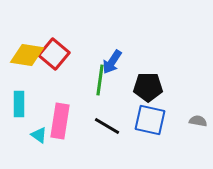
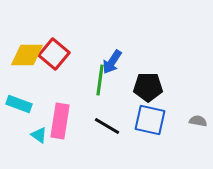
yellow diamond: rotated 8 degrees counterclockwise
cyan rectangle: rotated 70 degrees counterclockwise
